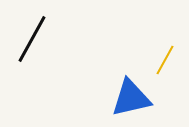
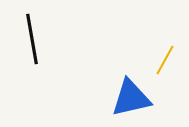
black line: rotated 39 degrees counterclockwise
